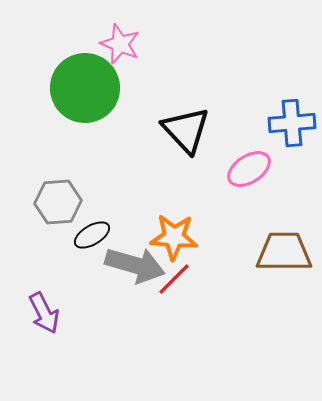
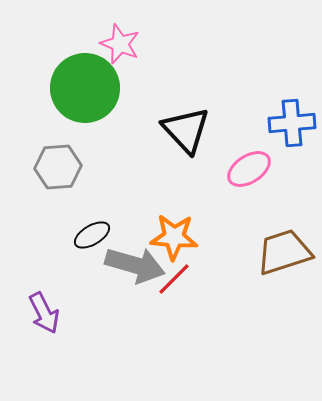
gray hexagon: moved 35 px up
brown trapezoid: rotated 18 degrees counterclockwise
